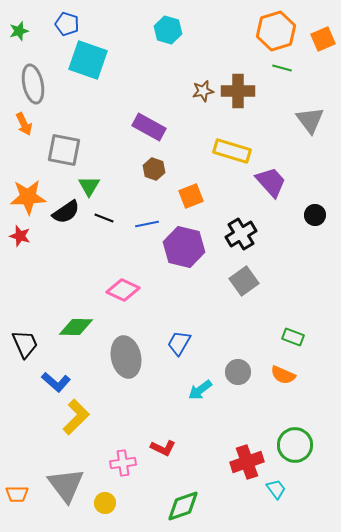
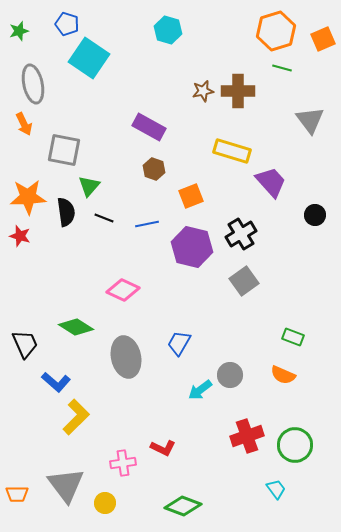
cyan square at (88, 60): moved 1 px right, 2 px up; rotated 15 degrees clockwise
green triangle at (89, 186): rotated 10 degrees clockwise
black semicircle at (66, 212): rotated 64 degrees counterclockwise
purple hexagon at (184, 247): moved 8 px right
green diamond at (76, 327): rotated 32 degrees clockwise
gray circle at (238, 372): moved 8 px left, 3 px down
red cross at (247, 462): moved 26 px up
green diamond at (183, 506): rotated 39 degrees clockwise
